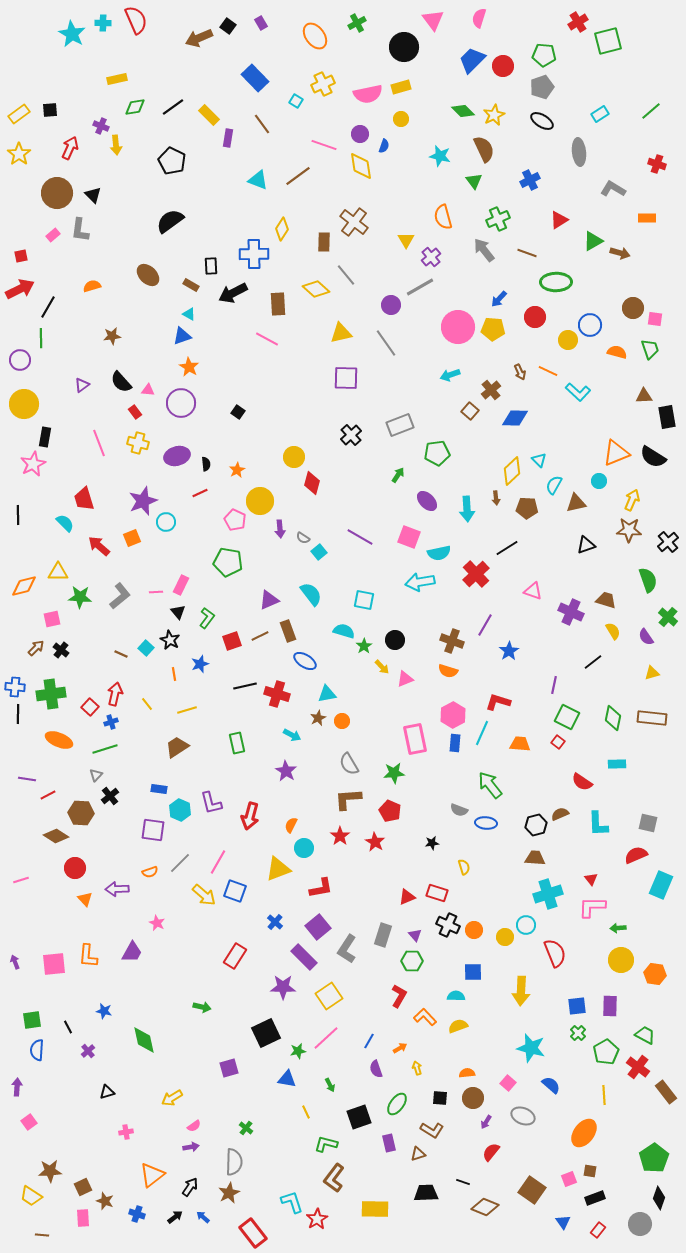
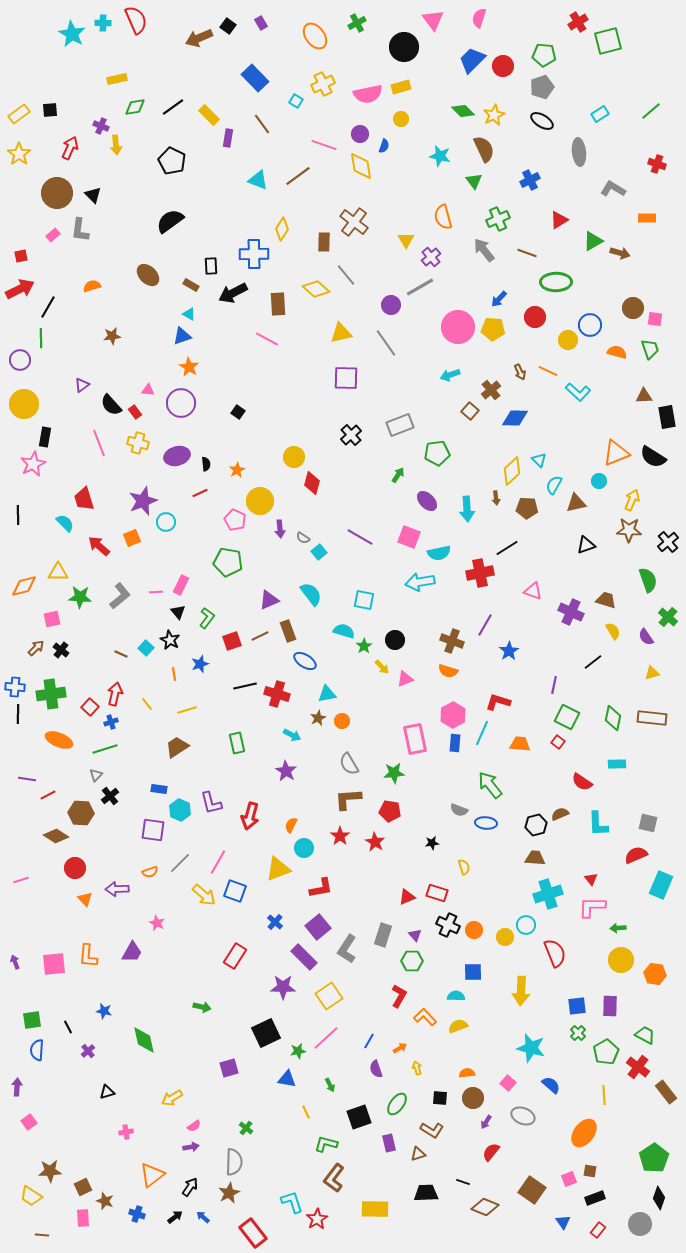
black semicircle at (121, 382): moved 10 px left, 23 px down
red cross at (476, 574): moved 4 px right, 1 px up; rotated 32 degrees clockwise
red pentagon at (390, 811): rotated 15 degrees counterclockwise
